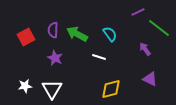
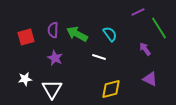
green line: rotated 20 degrees clockwise
red square: rotated 12 degrees clockwise
white star: moved 7 px up
